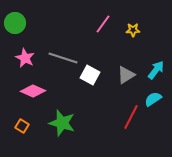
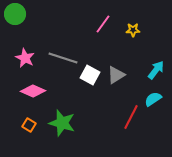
green circle: moved 9 px up
gray triangle: moved 10 px left
orange square: moved 7 px right, 1 px up
